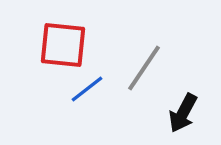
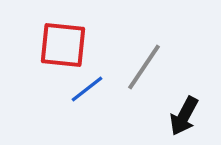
gray line: moved 1 px up
black arrow: moved 1 px right, 3 px down
